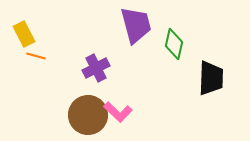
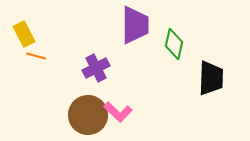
purple trapezoid: moved 1 px left; rotated 15 degrees clockwise
